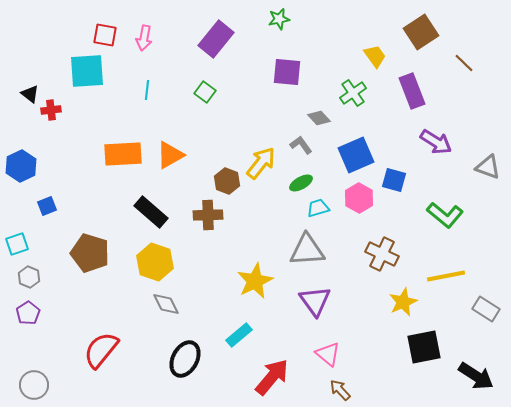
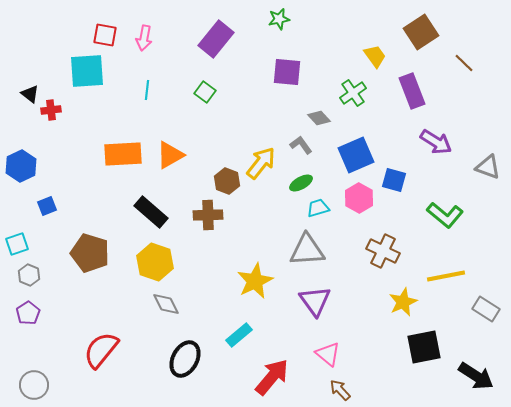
brown cross at (382, 254): moved 1 px right, 3 px up
gray hexagon at (29, 277): moved 2 px up
